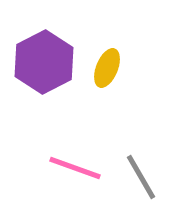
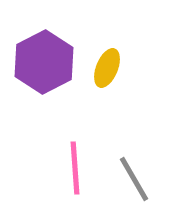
pink line: rotated 66 degrees clockwise
gray line: moved 7 px left, 2 px down
